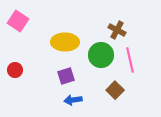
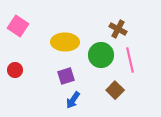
pink square: moved 5 px down
brown cross: moved 1 px right, 1 px up
blue arrow: rotated 48 degrees counterclockwise
